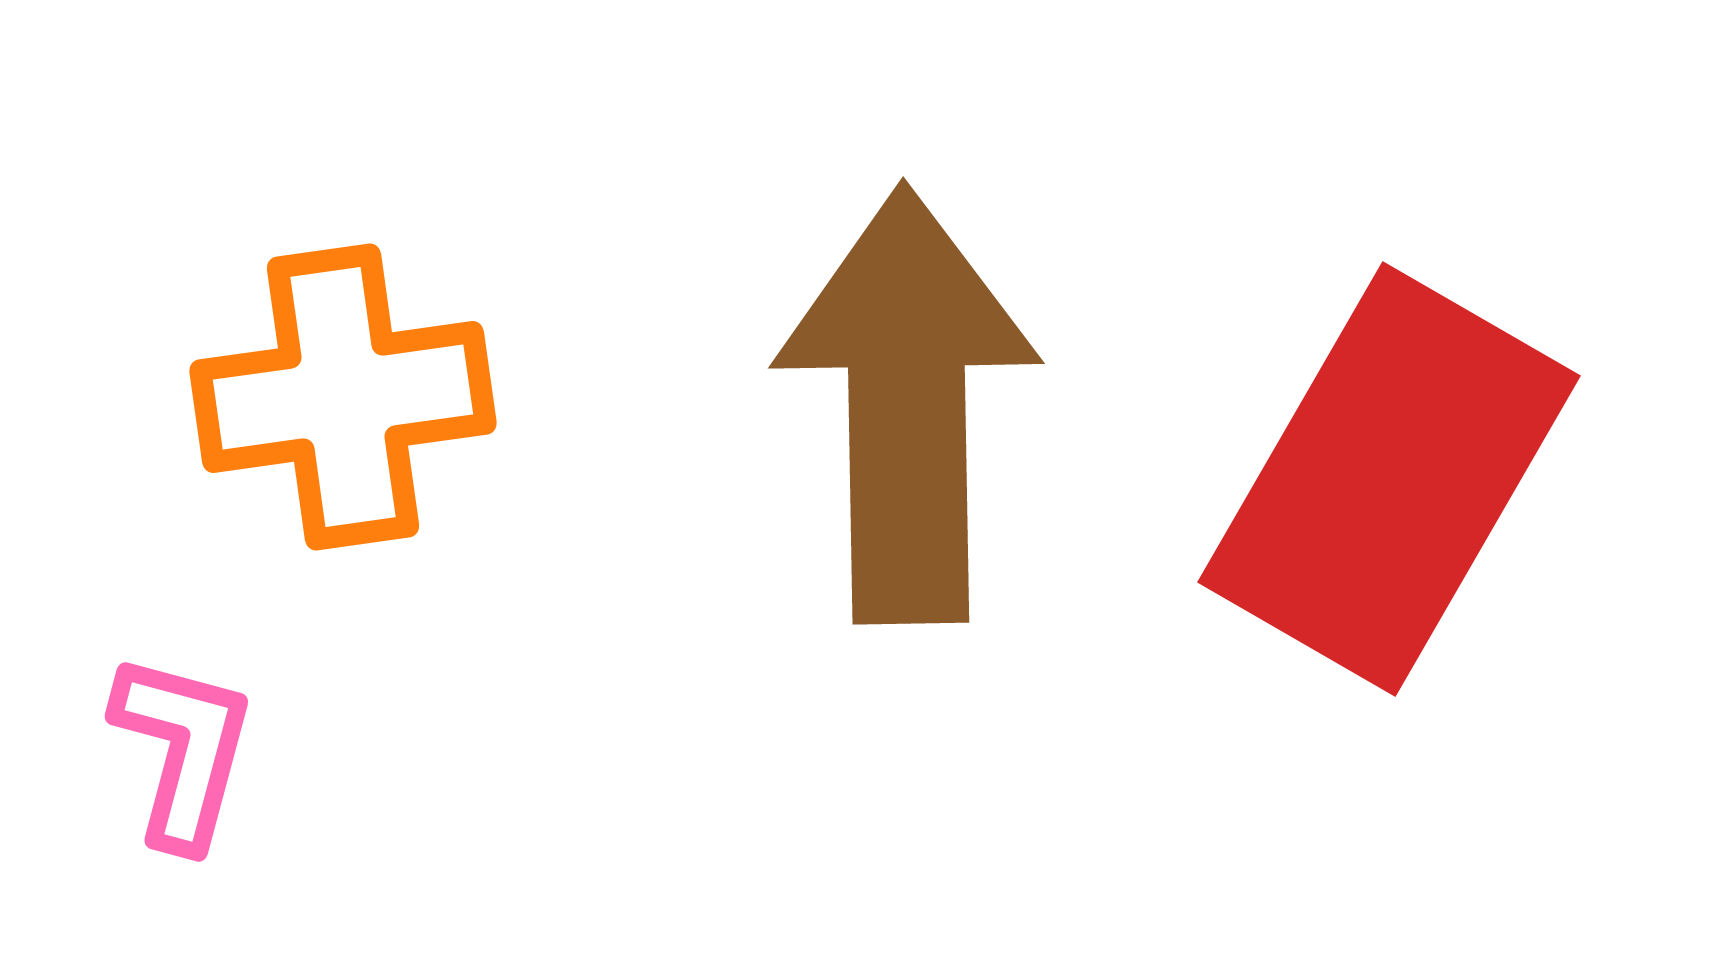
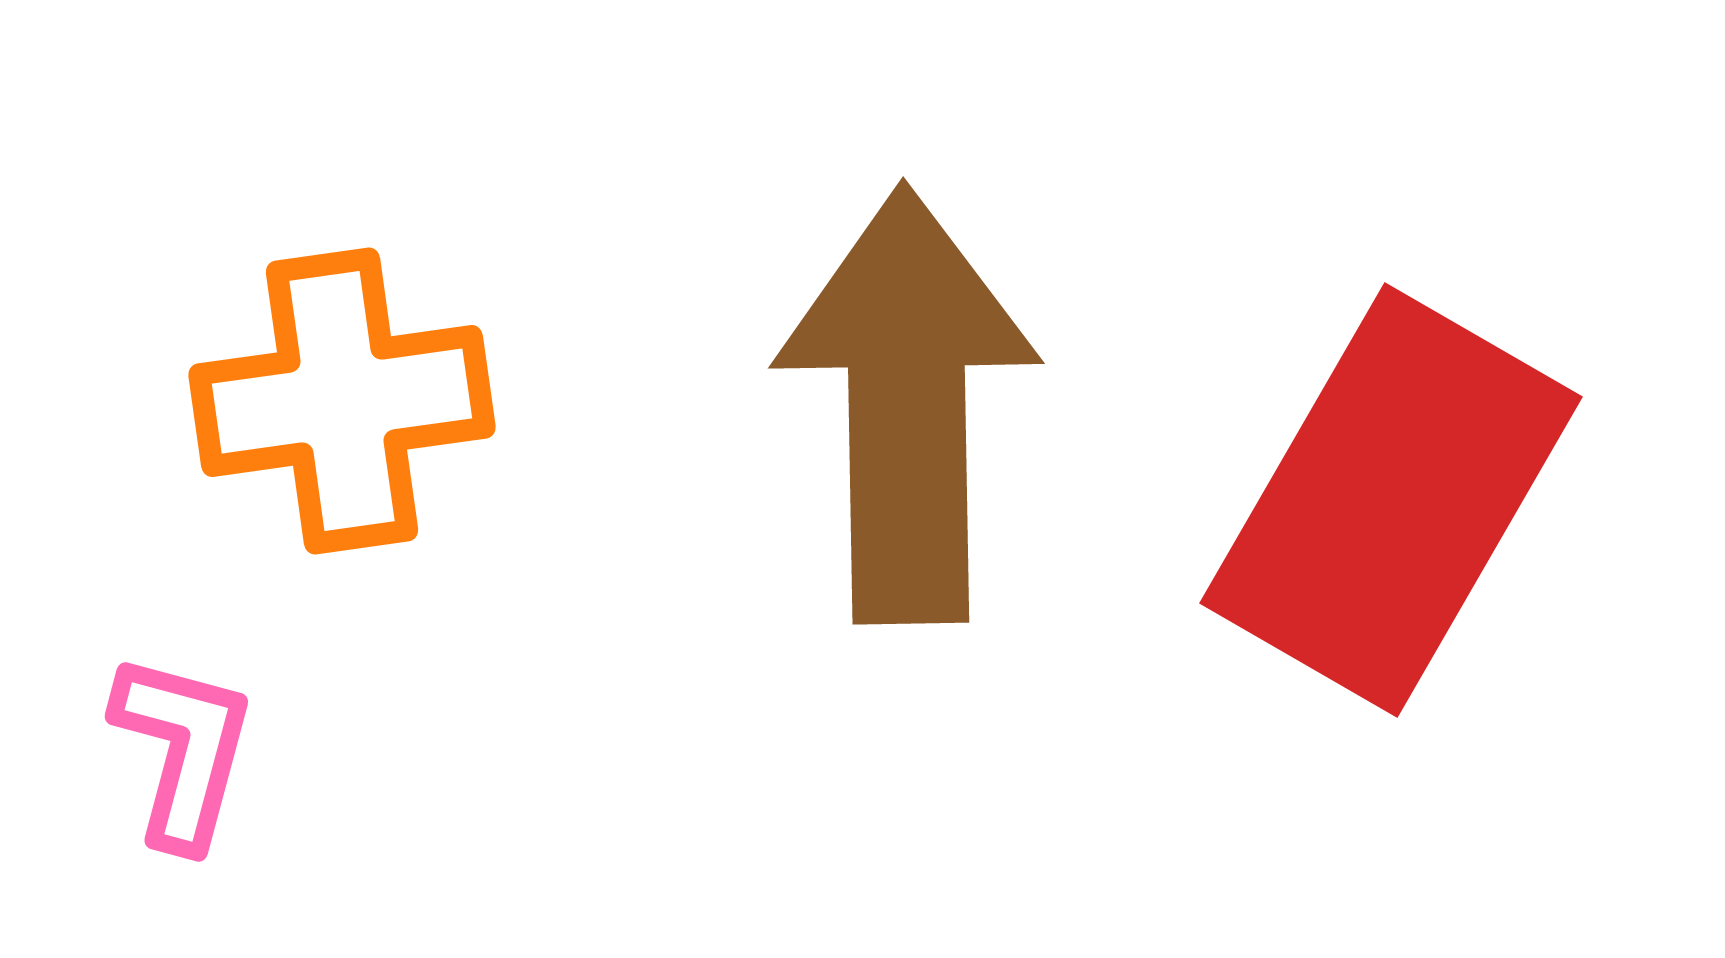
orange cross: moved 1 px left, 4 px down
red rectangle: moved 2 px right, 21 px down
